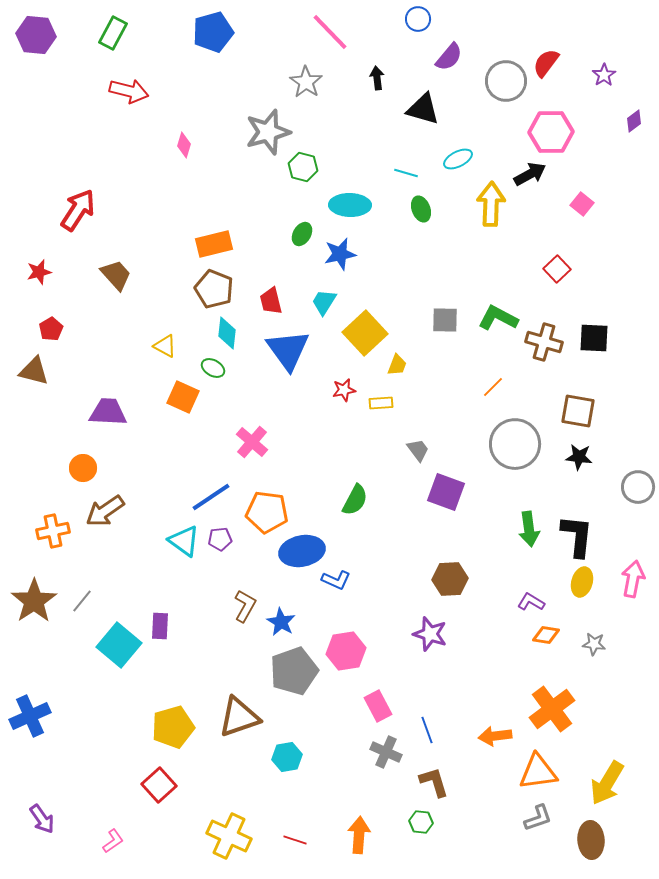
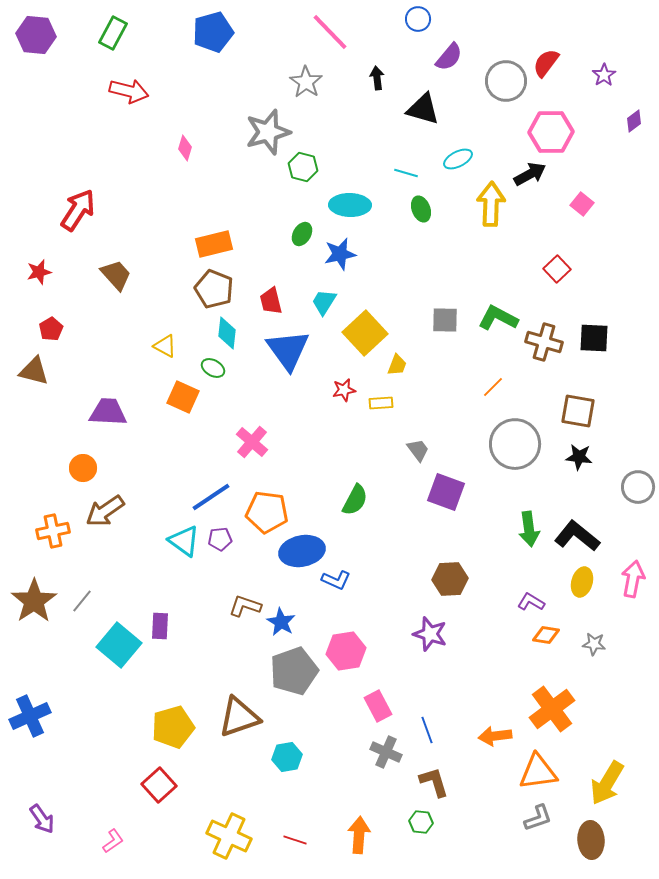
pink diamond at (184, 145): moved 1 px right, 3 px down
black L-shape at (577, 536): rotated 57 degrees counterclockwise
brown L-shape at (245, 606): rotated 100 degrees counterclockwise
